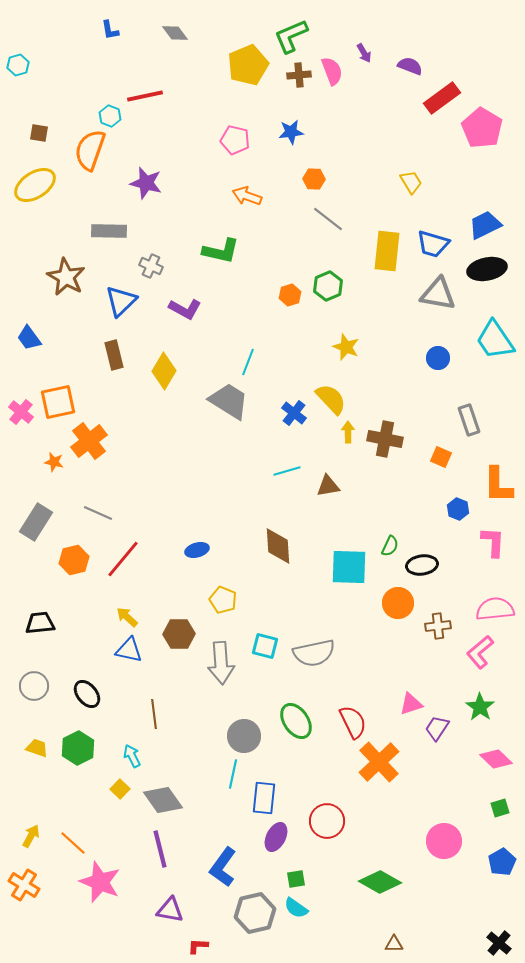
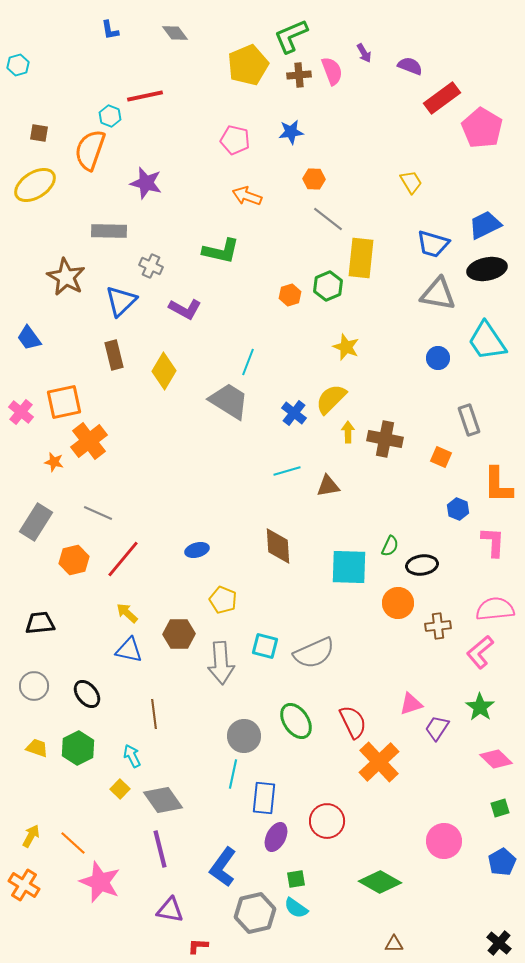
yellow rectangle at (387, 251): moved 26 px left, 7 px down
cyan trapezoid at (495, 340): moved 8 px left, 1 px down
yellow semicircle at (331, 399): rotated 92 degrees counterclockwise
orange square at (58, 402): moved 6 px right
yellow arrow at (127, 617): moved 4 px up
gray semicircle at (314, 653): rotated 12 degrees counterclockwise
